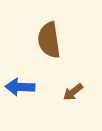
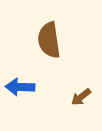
brown arrow: moved 8 px right, 5 px down
